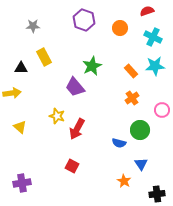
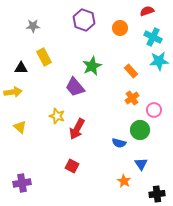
cyan star: moved 4 px right, 5 px up
yellow arrow: moved 1 px right, 1 px up
pink circle: moved 8 px left
